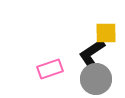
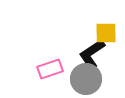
gray circle: moved 10 px left
